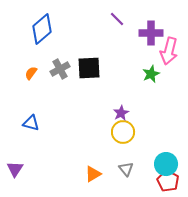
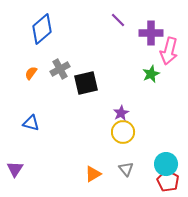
purple line: moved 1 px right, 1 px down
black square: moved 3 px left, 15 px down; rotated 10 degrees counterclockwise
